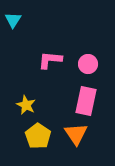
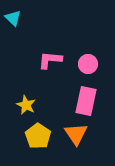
cyan triangle: moved 2 px up; rotated 18 degrees counterclockwise
